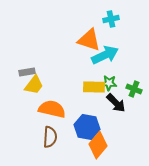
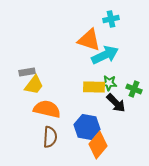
orange semicircle: moved 5 px left
